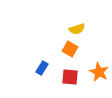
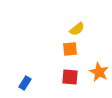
yellow semicircle: rotated 21 degrees counterclockwise
orange square: rotated 35 degrees counterclockwise
blue rectangle: moved 17 px left, 15 px down
